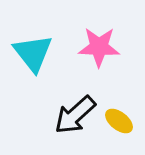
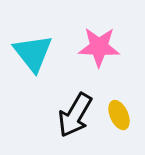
black arrow: rotated 18 degrees counterclockwise
yellow ellipse: moved 6 px up; rotated 28 degrees clockwise
